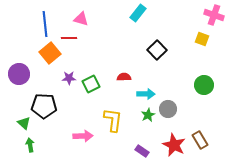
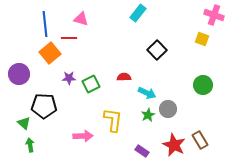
green circle: moved 1 px left
cyan arrow: moved 1 px right, 1 px up; rotated 24 degrees clockwise
